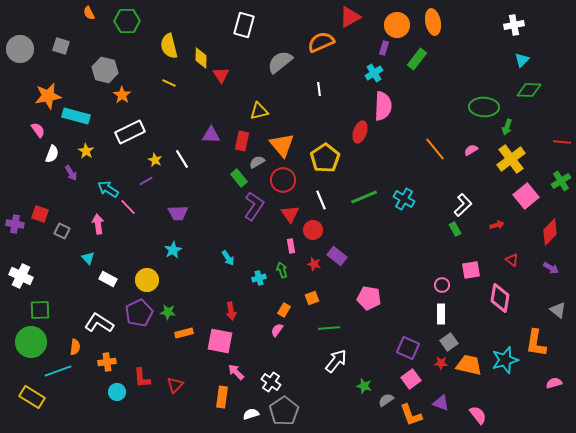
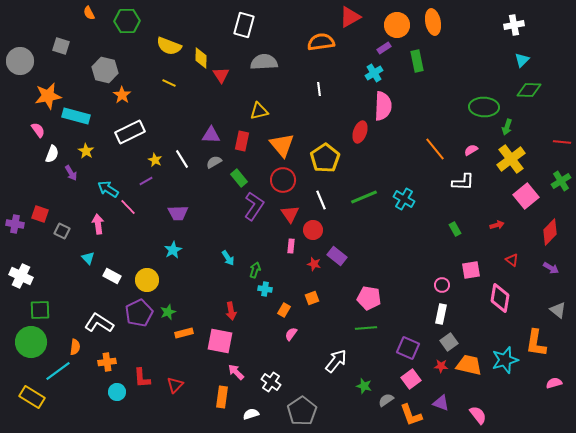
orange semicircle at (321, 42): rotated 16 degrees clockwise
yellow semicircle at (169, 46): rotated 55 degrees counterclockwise
purple rectangle at (384, 48): rotated 40 degrees clockwise
gray circle at (20, 49): moved 12 px down
green rectangle at (417, 59): moved 2 px down; rotated 50 degrees counterclockwise
gray semicircle at (280, 62): moved 16 px left; rotated 36 degrees clockwise
gray semicircle at (257, 162): moved 43 px left
white L-shape at (463, 205): moved 23 px up; rotated 45 degrees clockwise
pink rectangle at (291, 246): rotated 16 degrees clockwise
green arrow at (282, 270): moved 27 px left; rotated 35 degrees clockwise
cyan cross at (259, 278): moved 6 px right, 11 px down; rotated 24 degrees clockwise
white rectangle at (108, 279): moved 4 px right, 3 px up
green star at (168, 312): rotated 28 degrees counterclockwise
white rectangle at (441, 314): rotated 12 degrees clockwise
green line at (329, 328): moved 37 px right
pink semicircle at (277, 330): moved 14 px right, 4 px down
red star at (441, 363): moved 3 px down
cyan line at (58, 371): rotated 16 degrees counterclockwise
gray pentagon at (284, 411): moved 18 px right
